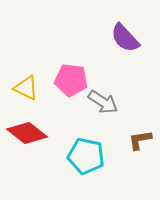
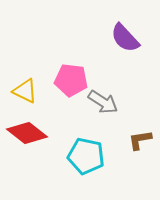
yellow triangle: moved 1 px left, 3 px down
